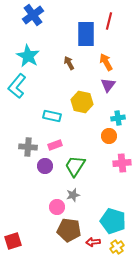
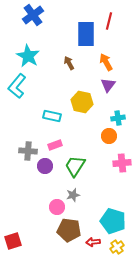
gray cross: moved 4 px down
